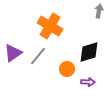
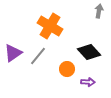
black diamond: rotated 65 degrees clockwise
